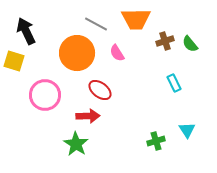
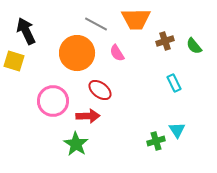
green semicircle: moved 4 px right, 2 px down
pink circle: moved 8 px right, 6 px down
cyan triangle: moved 10 px left
